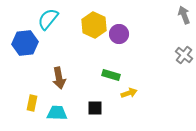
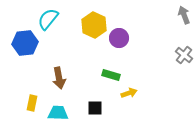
purple circle: moved 4 px down
cyan trapezoid: moved 1 px right
